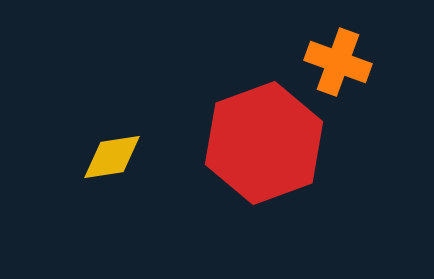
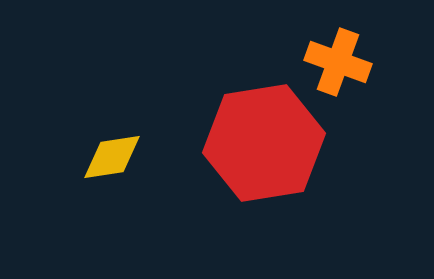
red hexagon: rotated 11 degrees clockwise
